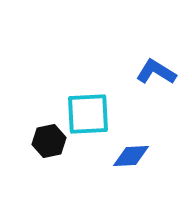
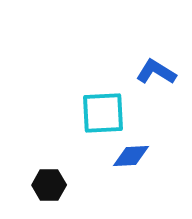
cyan square: moved 15 px right, 1 px up
black hexagon: moved 44 px down; rotated 12 degrees clockwise
